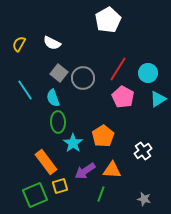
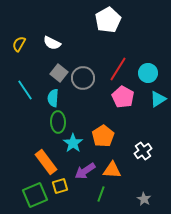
cyan semicircle: rotated 24 degrees clockwise
gray star: rotated 16 degrees clockwise
